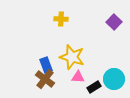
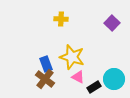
purple square: moved 2 px left, 1 px down
blue rectangle: moved 1 px up
pink triangle: rotated 24 degrees clockwise
